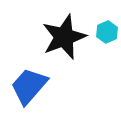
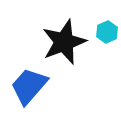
black star: moved 5 px down
